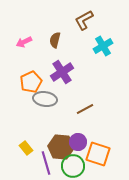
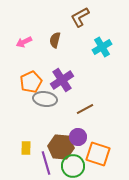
brown L-shape: moved 4 px left, 3 px up
cyan cross: moved 1 px left, 1 px down
purple cross: moved 8 px down
purple circle: moved 5 px up
yellow rectangle: rotated 40 degrees clockwise
